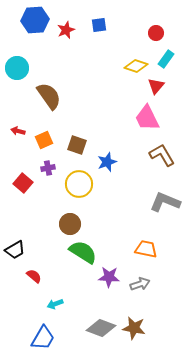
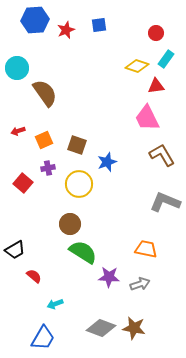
yellow diamond: moved 1 px right
red triangle: rotated 42 degrees clockwise
brown semicircle: moved 4 px left, 3 px up
red arrow: rotated 32 degrees counterclockwise
